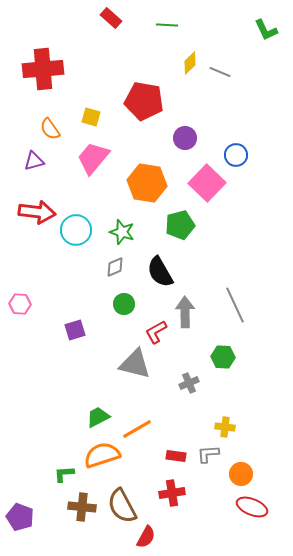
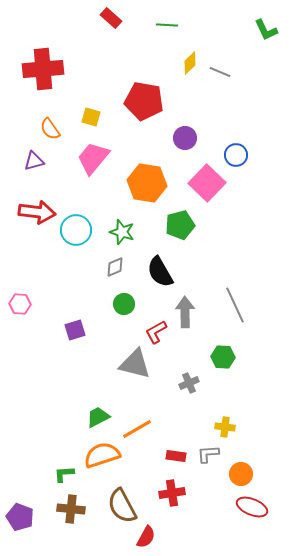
brown cross at (82, 507): moved 11 px left, 2 px down
